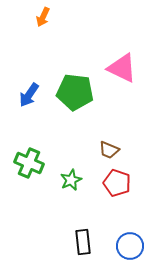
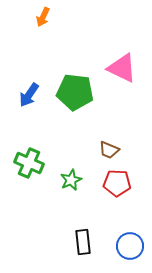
red pentagon: rotated 16 degrees counterclockwise
